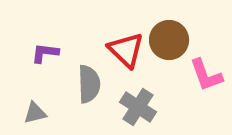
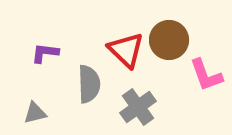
gray cross: rotated 21 degrees clockwise
